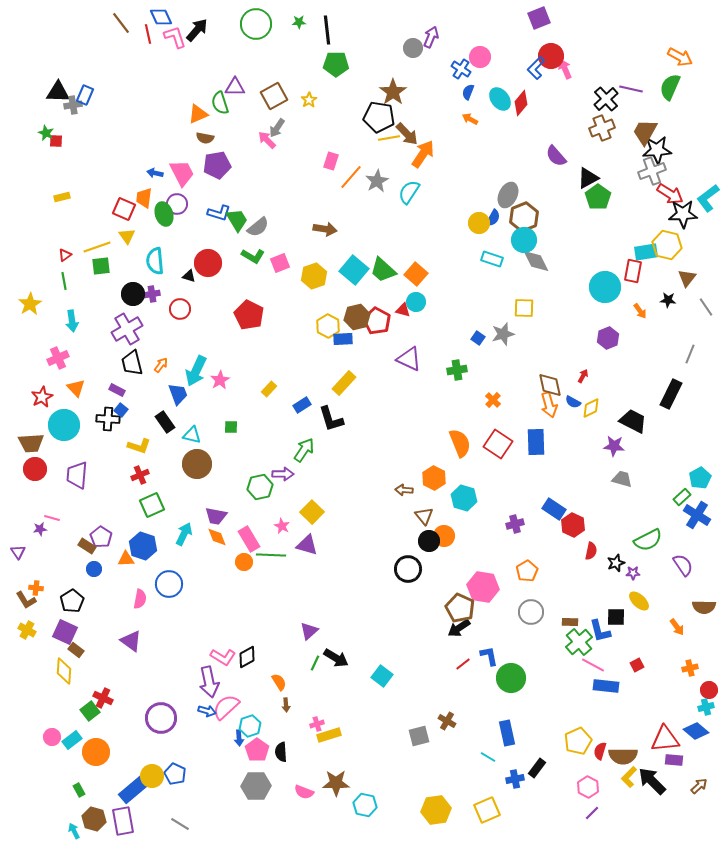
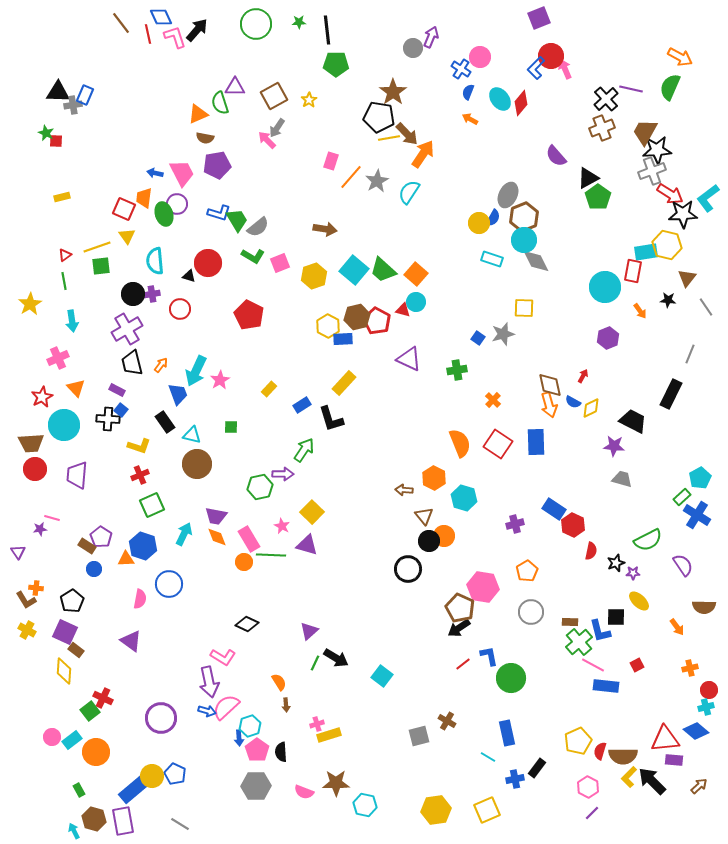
black diamond at (247, 657): moved 33 px up; rotated 55 degrees clockwise
